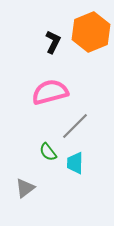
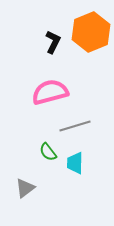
gray line: rotated 28 degrees clockwise
